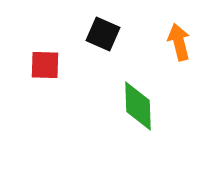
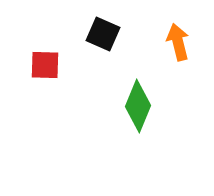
orange arrow: moved 1 px left
green diamond: rotated 24 degrees clockwise
